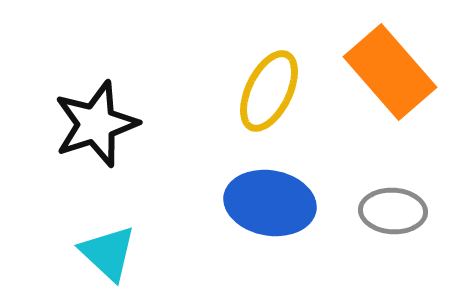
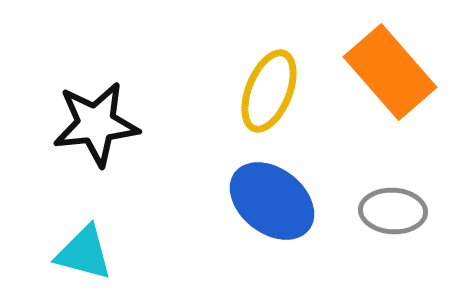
yellow ellipse: rotated 4 degrees counterclockwise
black star: rotated 12 degrees clockwise
blue ellipse: moved 2 px right, 2 px up; rotated 28 degrees clockwise
cyan triangle: moved 24 px left; rotated 28 degrees counterclockwise
